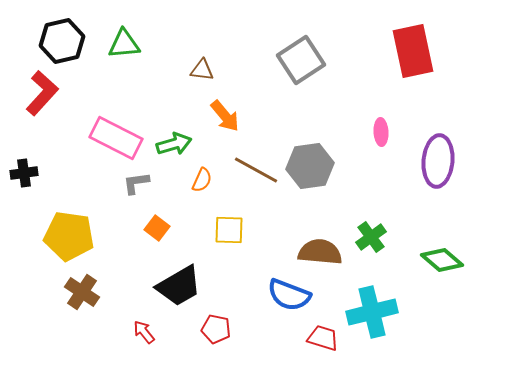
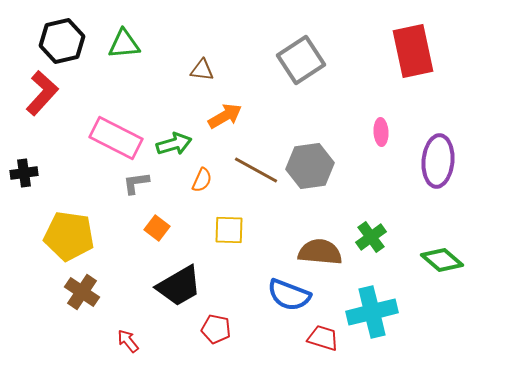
orange arrow: rotated 80 degrees counterclockwise
red arrow: moved 16 px left, 9 px down
